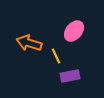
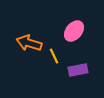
yellow line: moved 2 px left
purple rectangle: moved 8 px right, 6 px up
